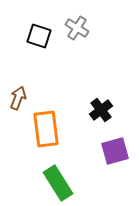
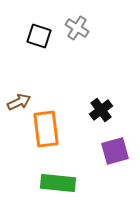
brown arrow: moved 1 px right, 4 px down; rotated 45 degrees clockwise
green rectangle: rotated 52 degrees counterclockwise
